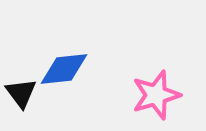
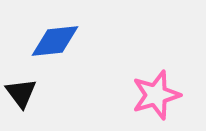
blue diamond: moved 9 px left, 28 px up
